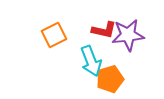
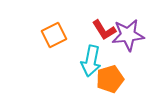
red L-shape: rotated 45 degrees clockwise
cyan arrow: rotated 32 degrees clockwise
